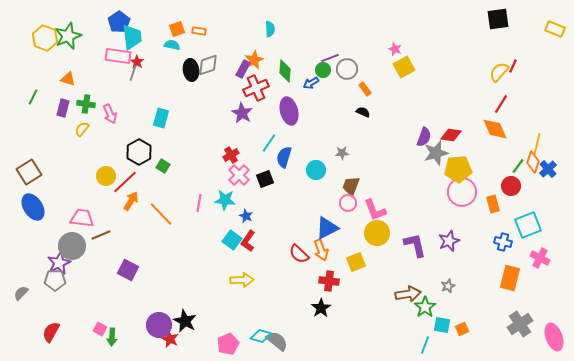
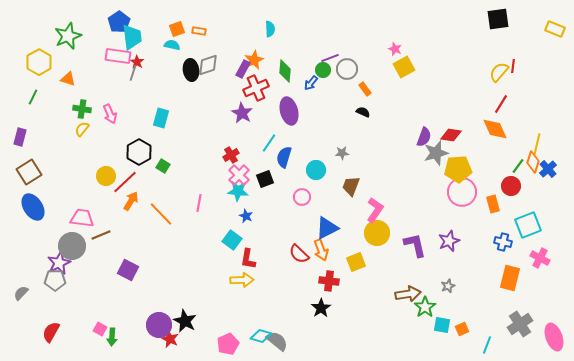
yellow hexagon at (45, 38): moved 6 px left, 24 px down; rotated 10 degrees clockwise
red line at (513, 66): rotated 16 degrees counterclockwise
blue arrow at (311, 83): rotated 21 degrees counterclockwise
green cross at (86, 104): moved 4 px left, 5 px down
purple rectangle at (63, 108): moved 43 px left, 29 px down
cyan star at (225, 200): moved 13 px right, 9 px up
pink circle at (348, 203): moved 46 px left, 6 px up
pink L-shape at (375, 210): rotated 125 degrees counterclockwise
red L-shape at (248, 241): moved 18 px down; rotated 25 degrees counterclockwise
cyan line at (425, 345): moved 62 px right
